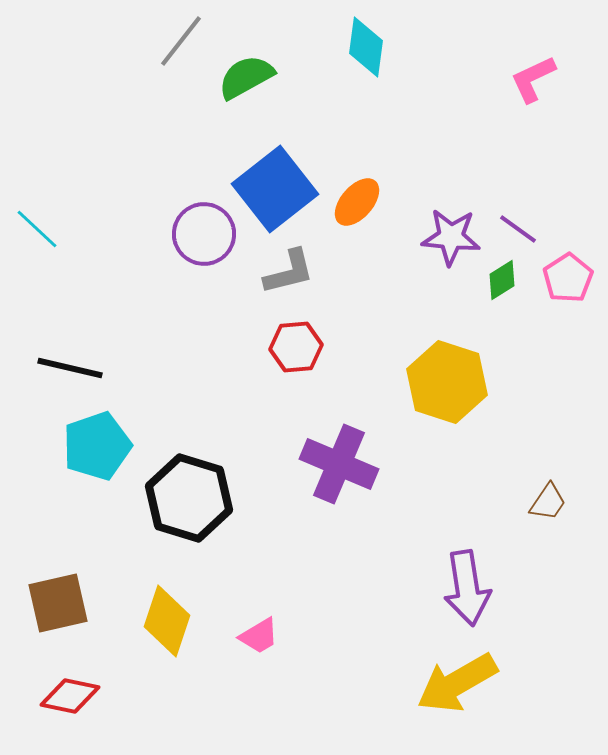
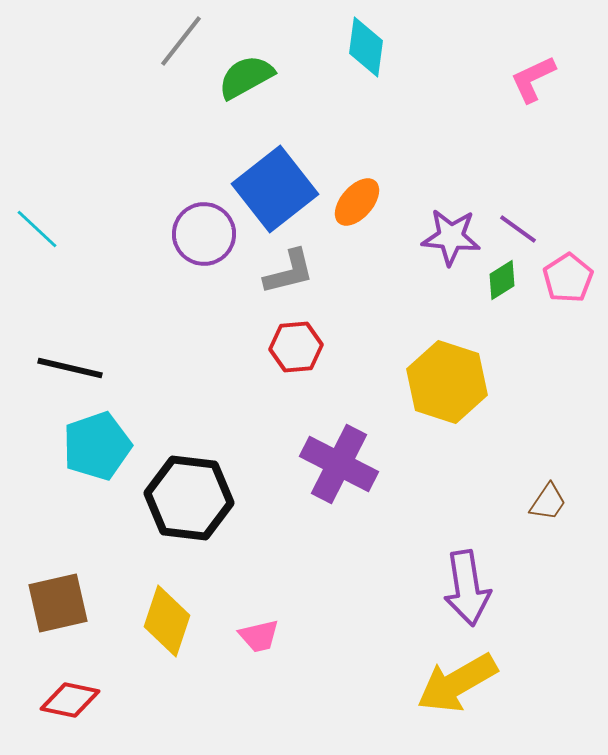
purple cross: rotated 4 degrees clockwise
black hexagon: rotated 10 degrees counterclockwise
pink trapezoid: rotated 18 degrees clockwise
red diamond: moved 4 px down
